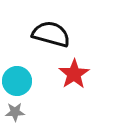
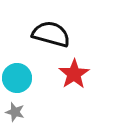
cyan circle: moved 3 px up
gray star: rotated 18 degrees clockwise
